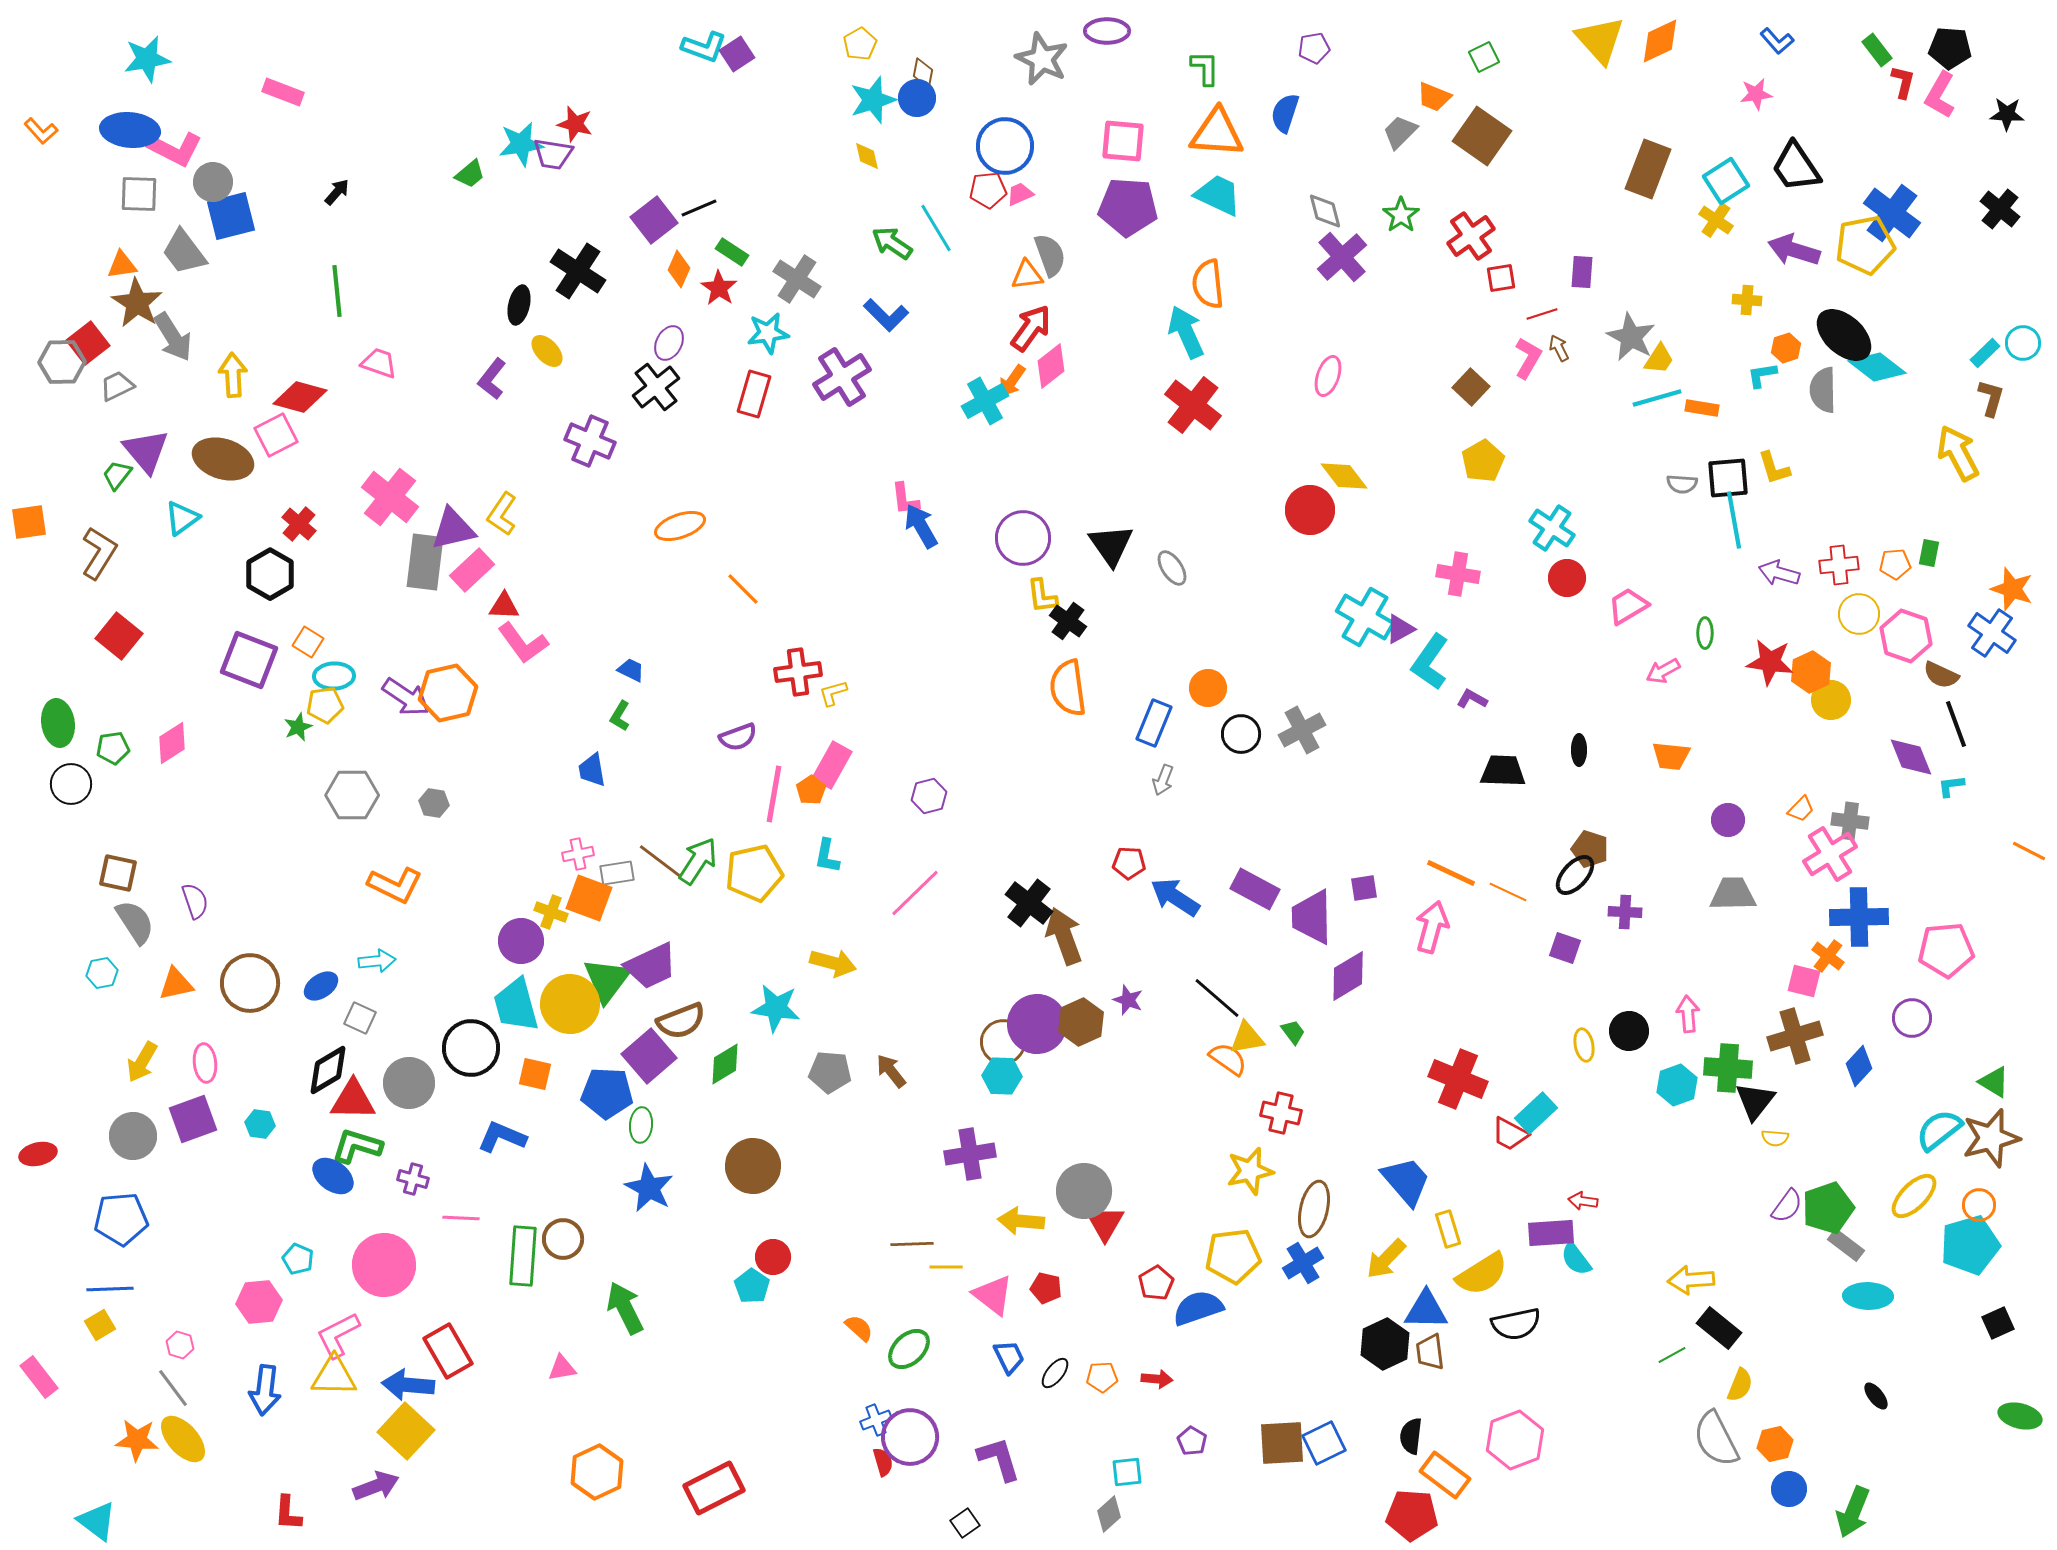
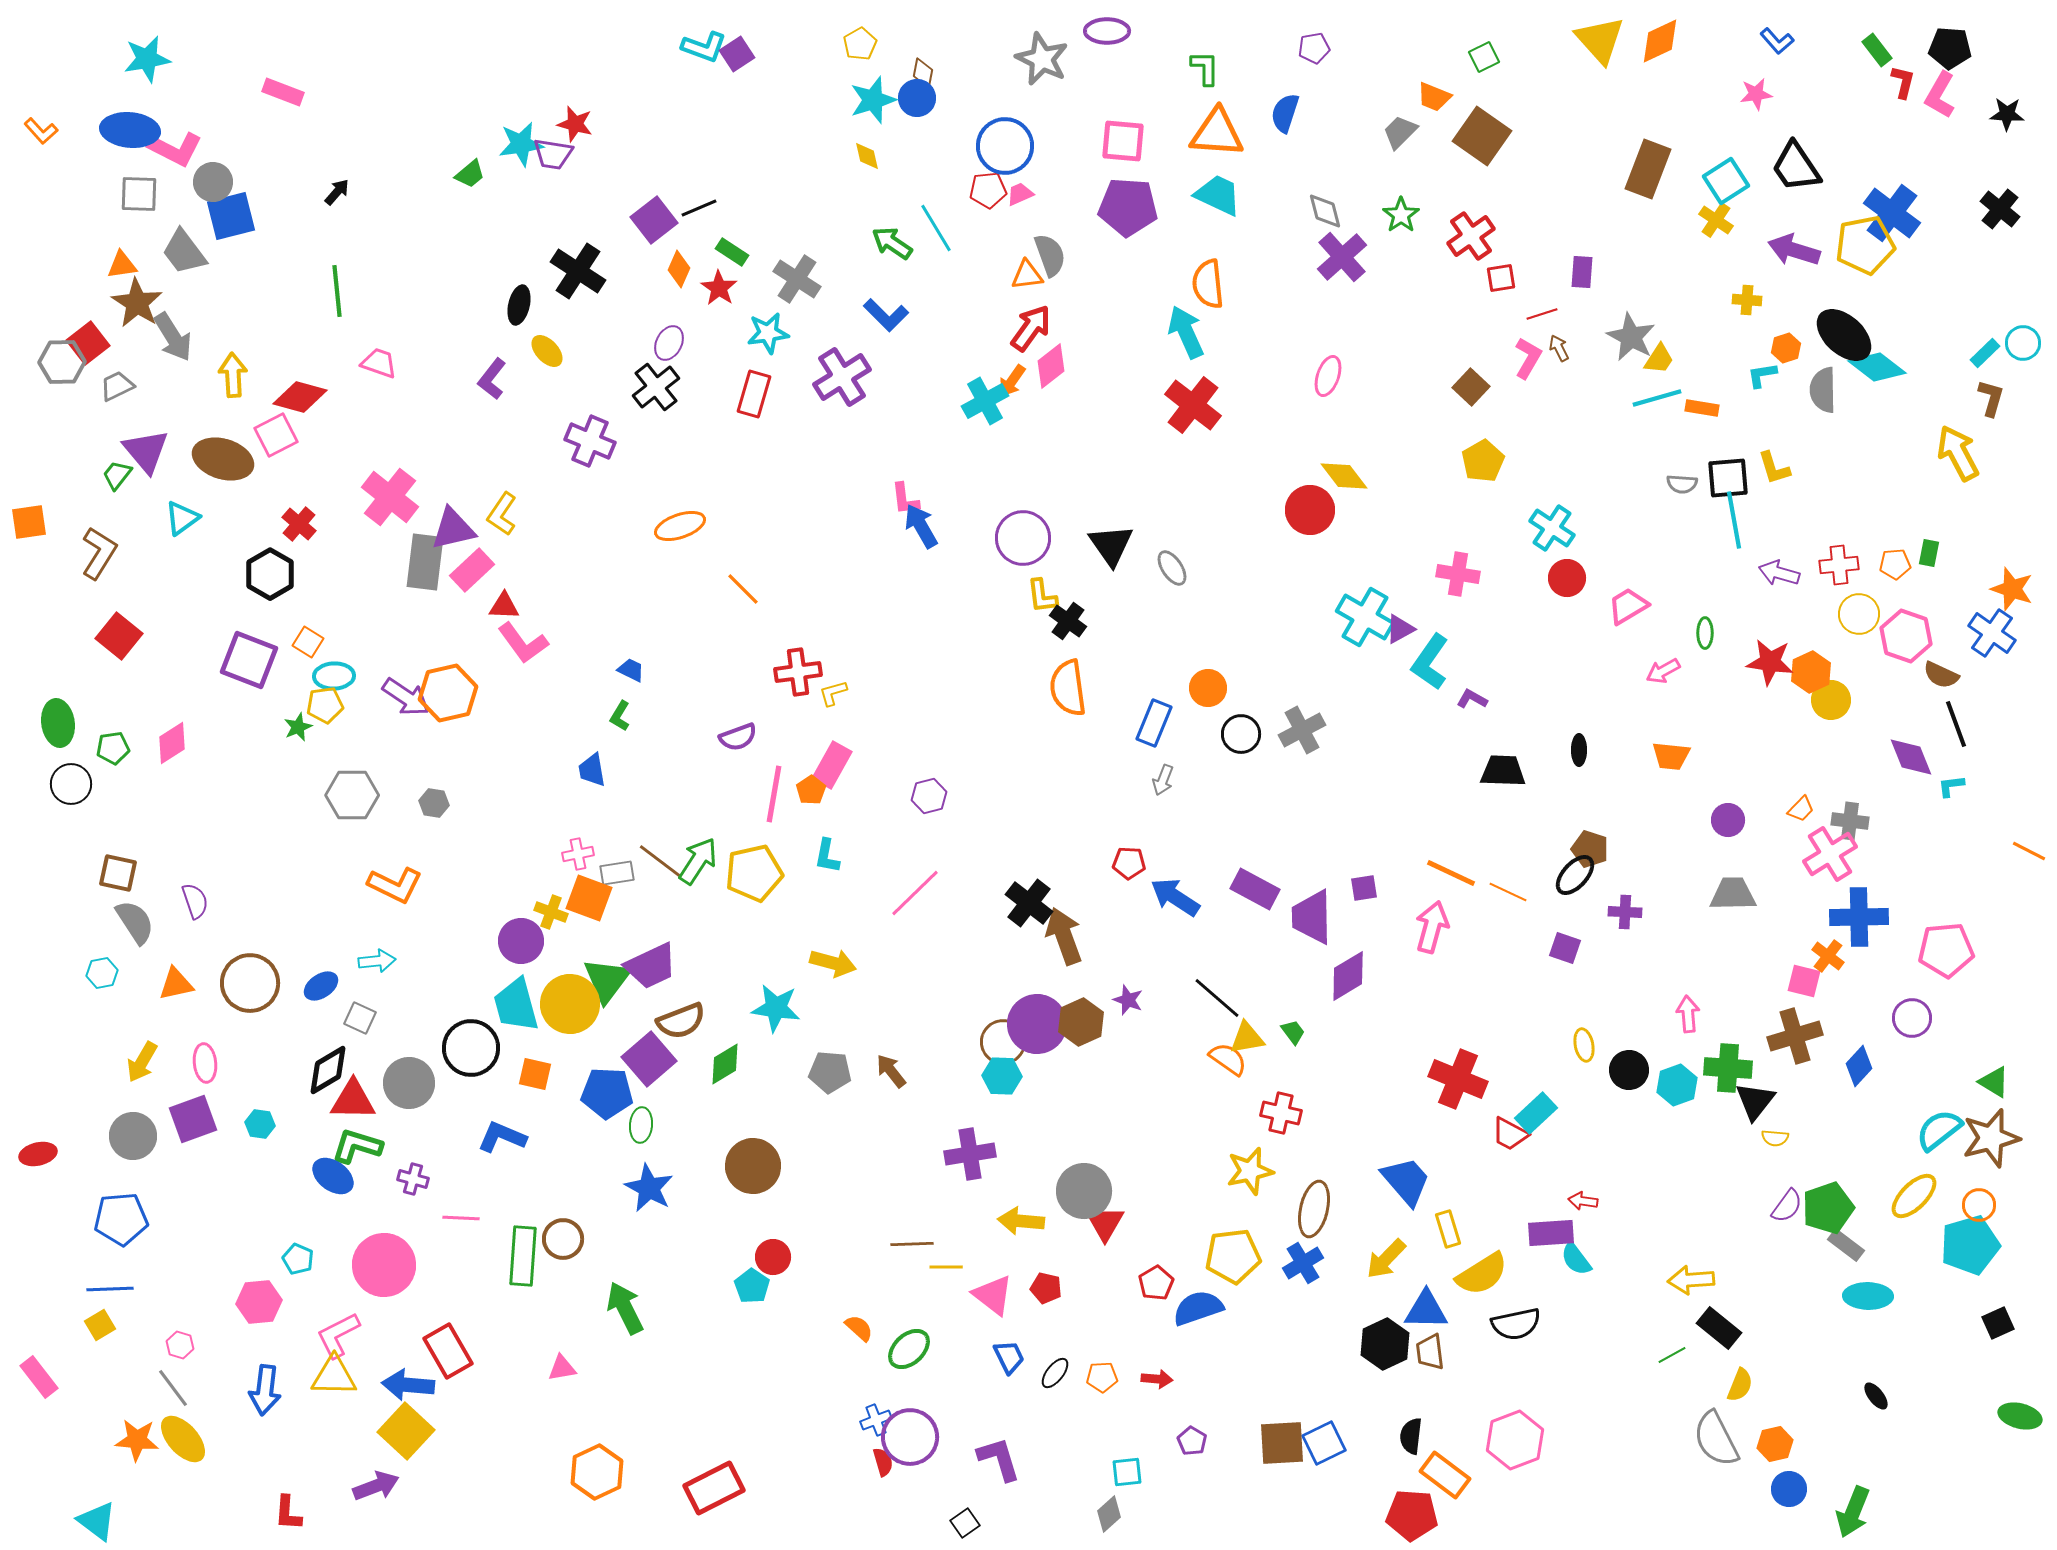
black circle at (1629, 1031): moved 39 px down
purple square at (649, 1056): moved 3 px down
